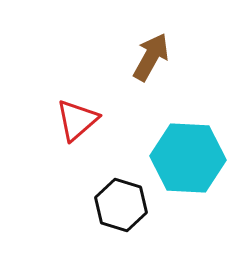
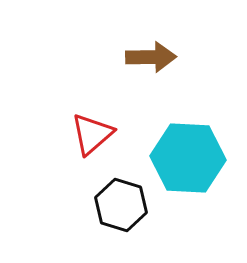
brown arrow: rotated 60 degrees clockwise
red triangle: moved 15 px right, 14 px down
